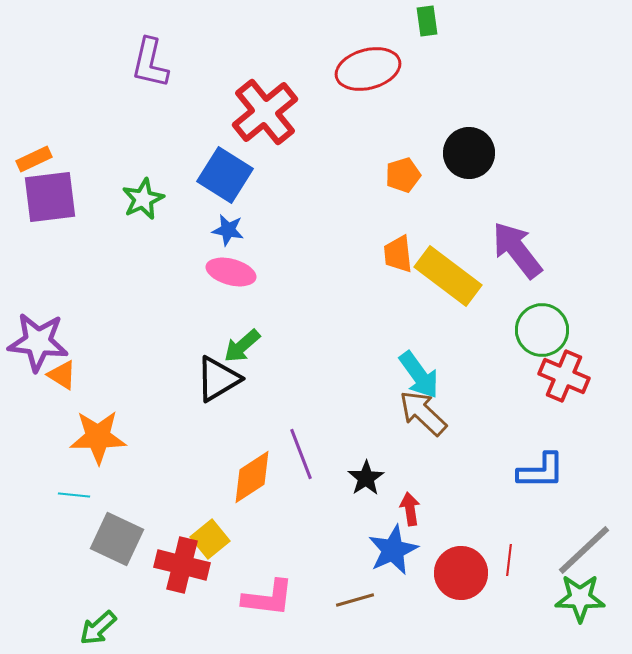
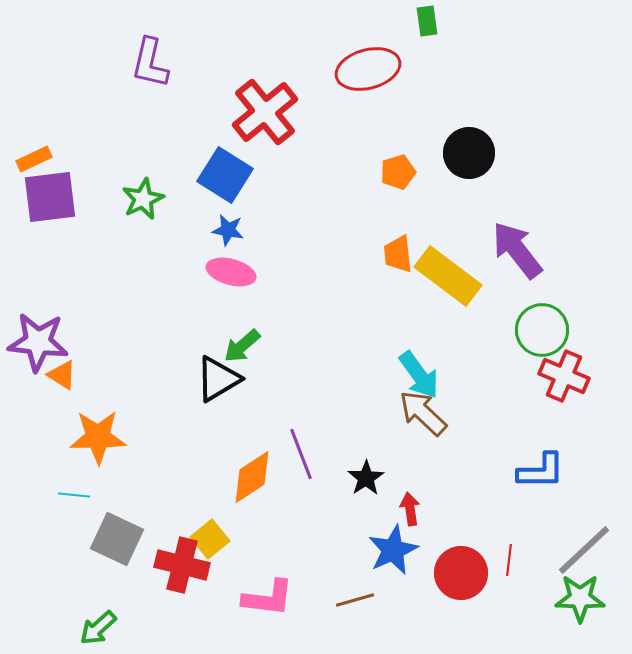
orange pentagon at (403, 175): moved 5 px left, 3 px up
